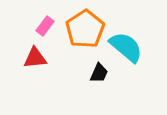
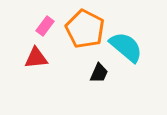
orange pentagon: rotated 12 degrees counterclockwise
red triangle: moved 1 px right
